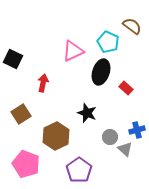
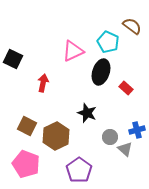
brown square: moved 6 px right, 12 px down; rotated 30 degrees counterclockwise
